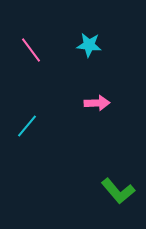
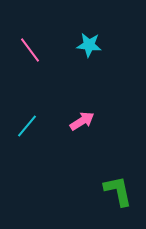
pink line: moved 1 px left
pink arrow: moved 15 px left, 18 px down; rotated 30 degrees counterclockwise
green L-shape: rotated 152 degrees counterclockwise
